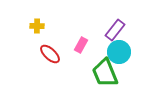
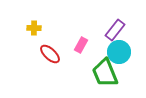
yellow cross: moved 3 px left, 2 px down
